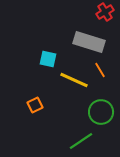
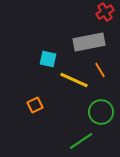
gray rectangle: rotated 28 degrees counterclockwise
